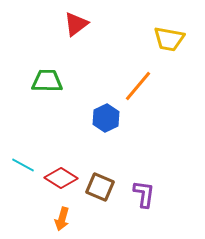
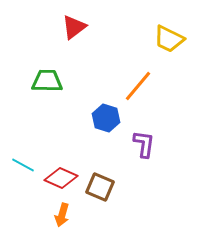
red triangle: moved 2 px left, 3 px down
yellow trapezoid: rotated 16 degrees clockwise
blue hexagon: rotated 16 degrees counterclockwise
red diamond: rotated 8 degrees counterclockwise
purple L-shape: moved 50 px up
orange arrow: moved 4 px up
